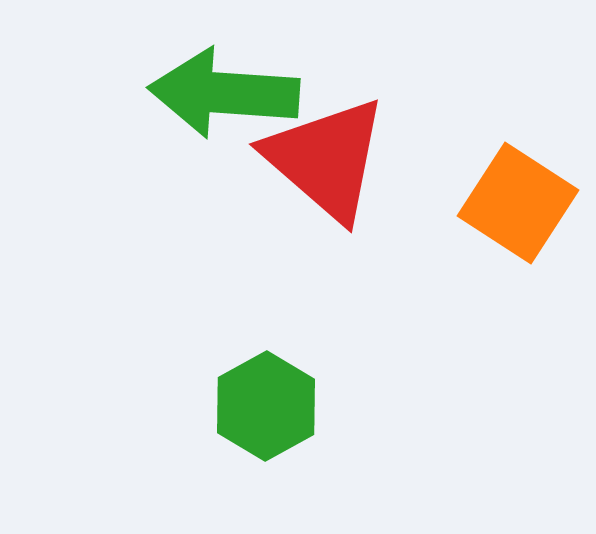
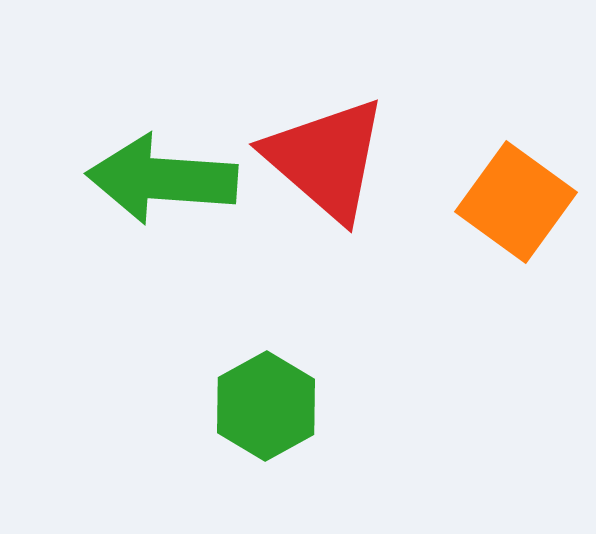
green arrow: moved 62 px left, 86 px down
orange square: moved 2 px left, 1 px up; rotated 3 degrees clockwise
